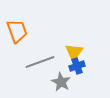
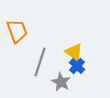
yellow triangle: rotated 30 degrees counterclockwise
gray line: rotated 52 degrees counterclockwise
blue cross: rotated 28 degrees counterclockwise
